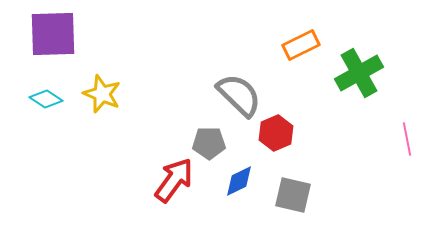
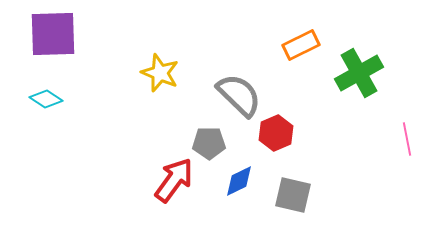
yellow star: moved 58 px right, 21 px up
